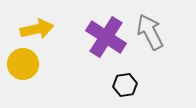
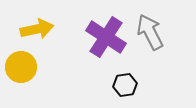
yellow circle: moved 2 px left, 3 px down
